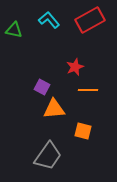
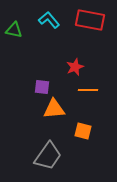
red rectangle: rotated 40 degrees clockwise
purple square: rotated 21 degrees counterclockwise
